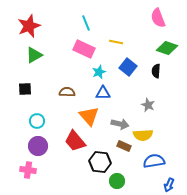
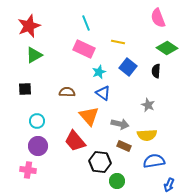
yellow line: moved 2 px right
green diamond: rotated 15 degrees clockwise
blue triangle: rotated 35 degrees clockwise
yellow semicircle: moved 4 px right
